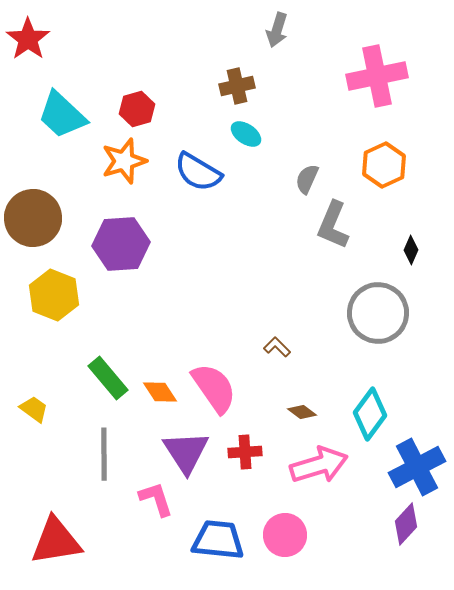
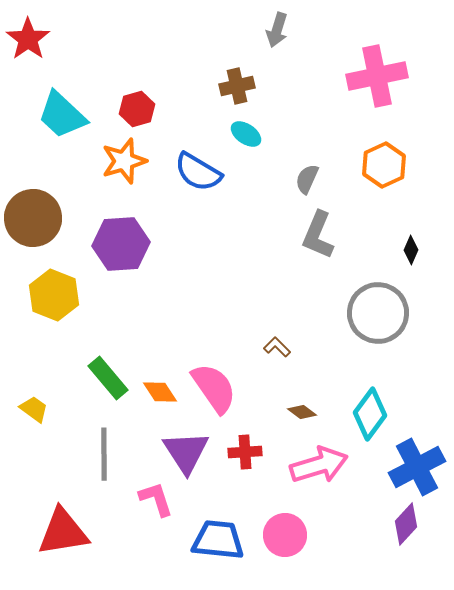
gray L-shape: moved 15 px left, 10 px down
red triangle: moved 7 px right, 9 px up
